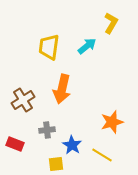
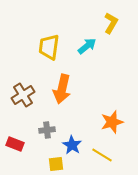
brown cross: moved 5 px up
